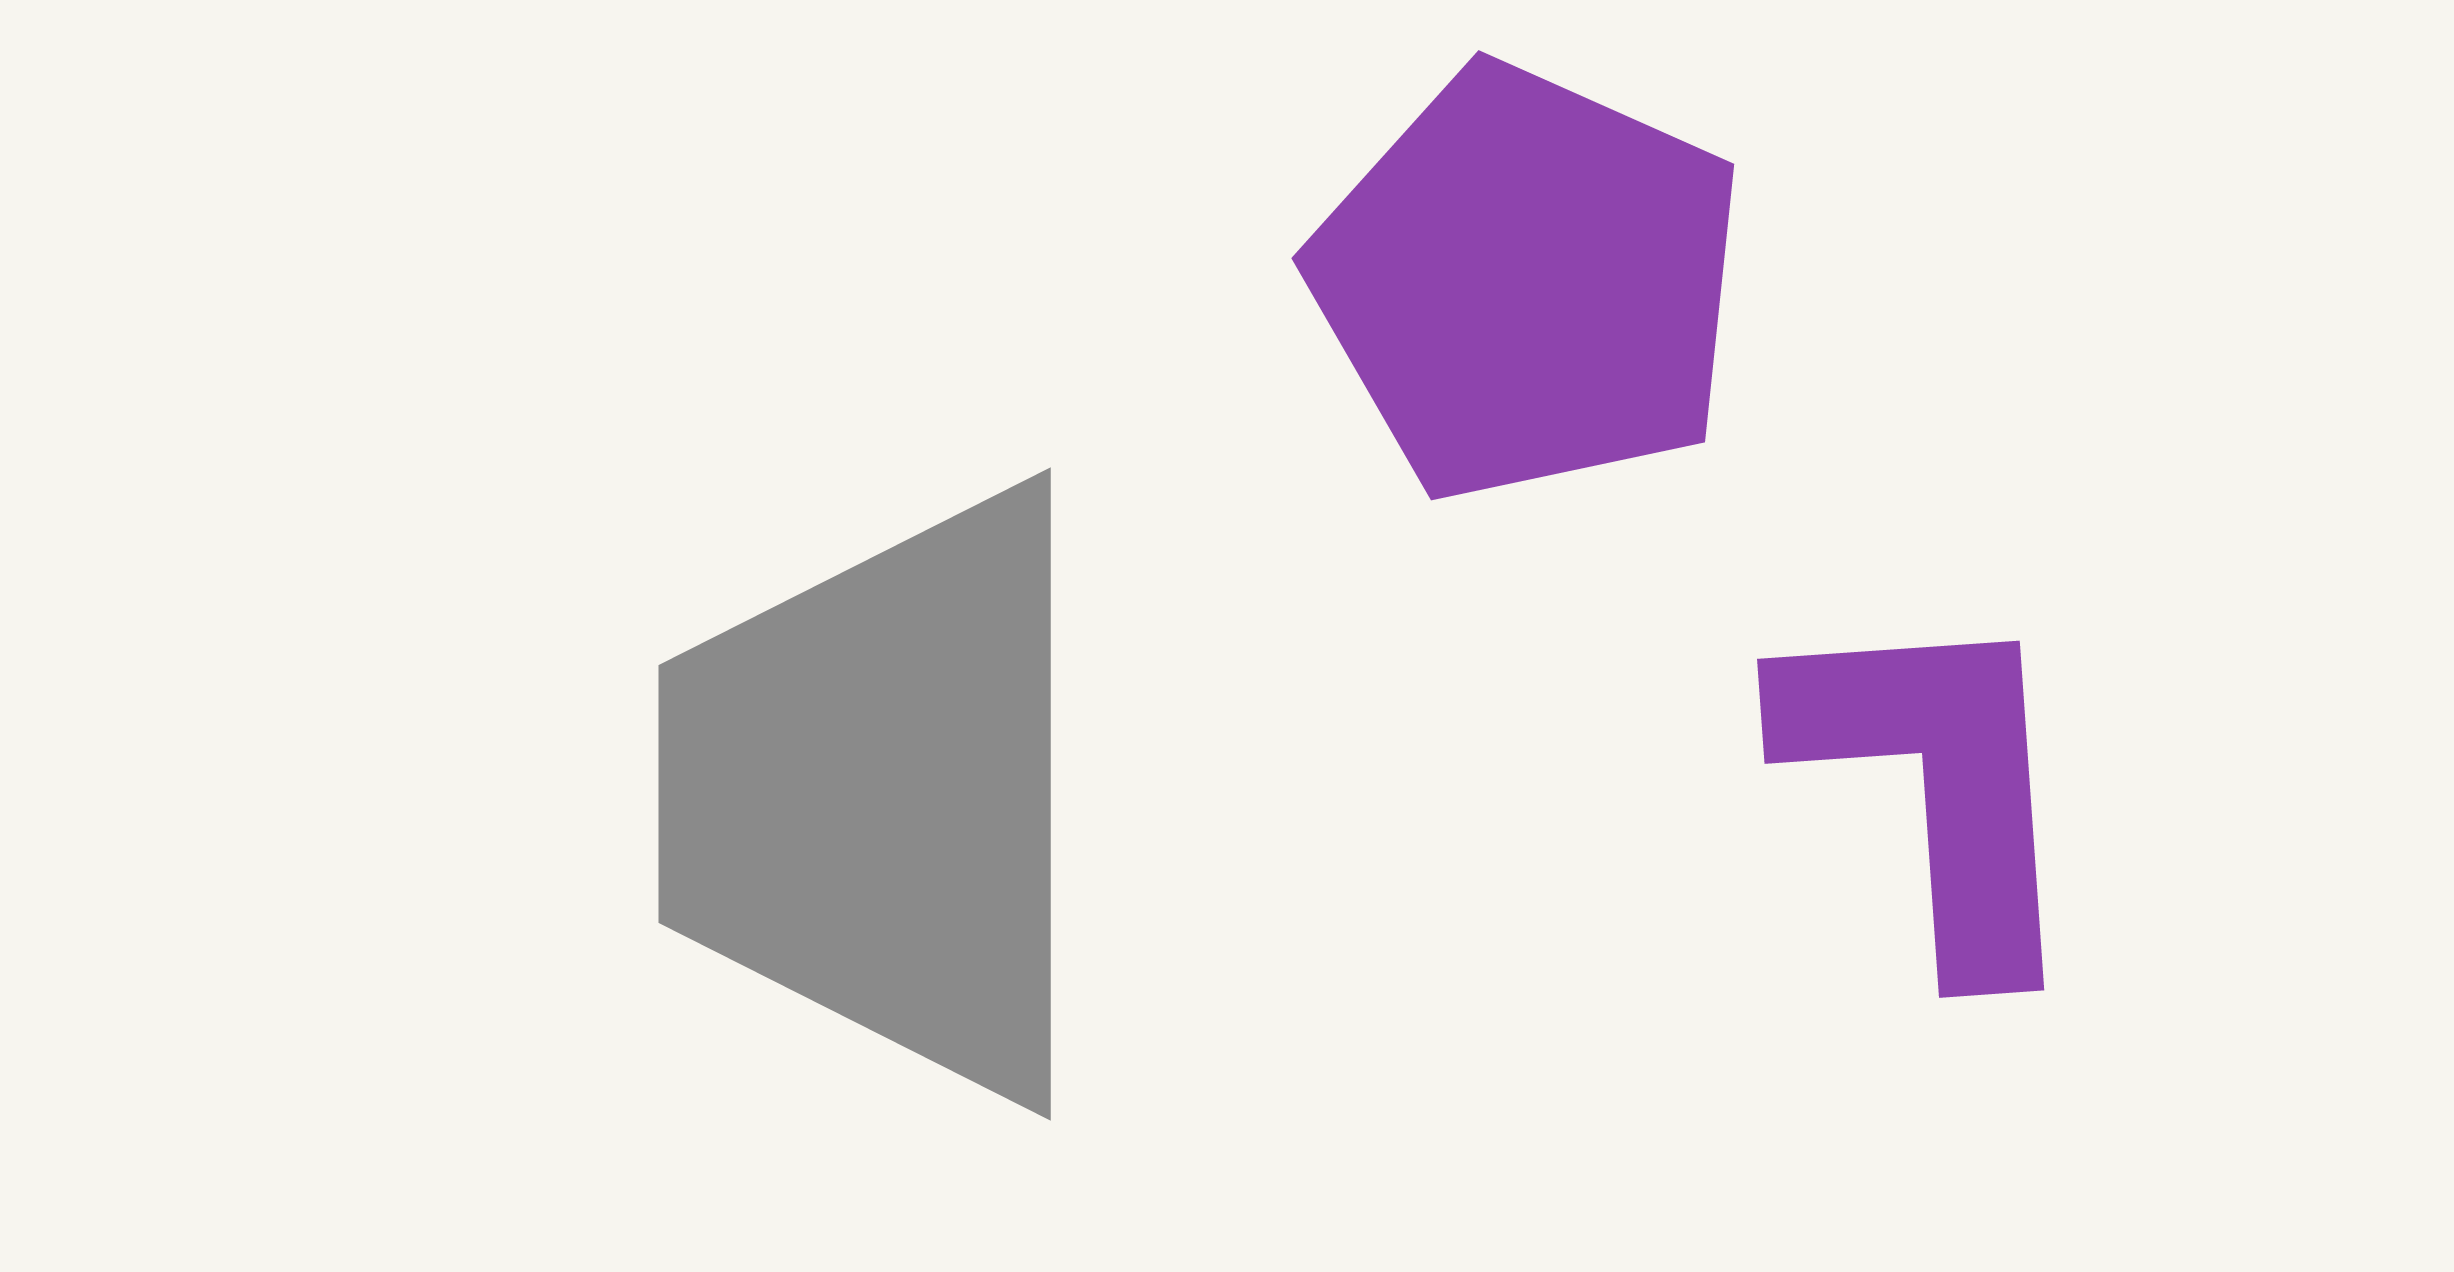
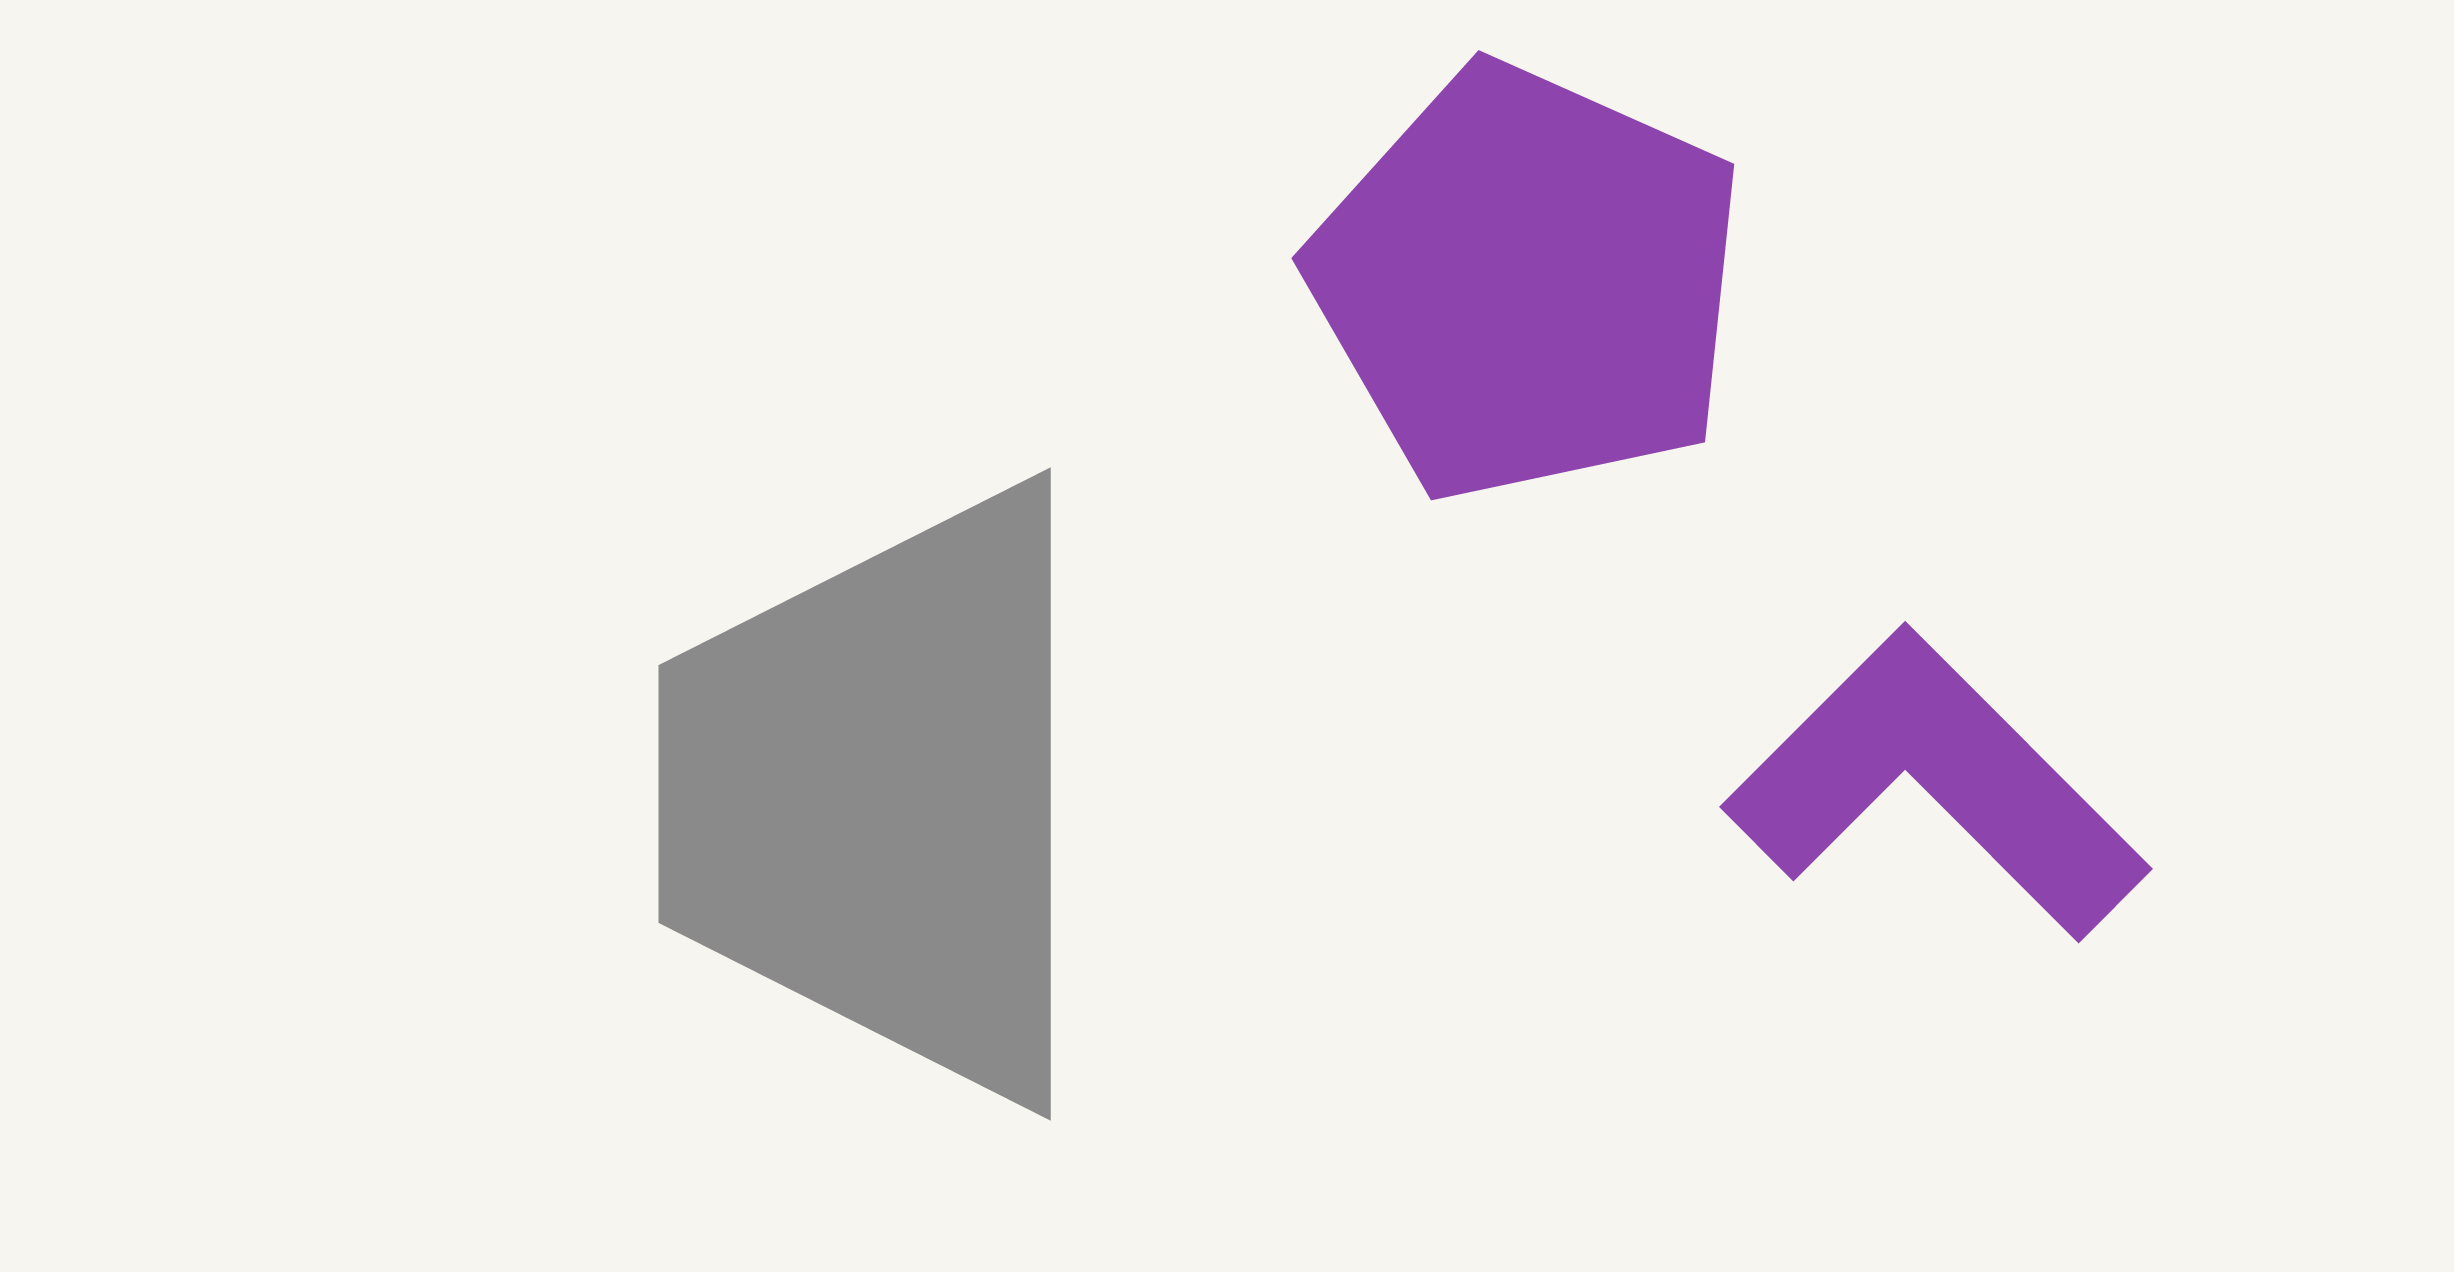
purple L-shape: rotated 41 degrees counterclockwise
